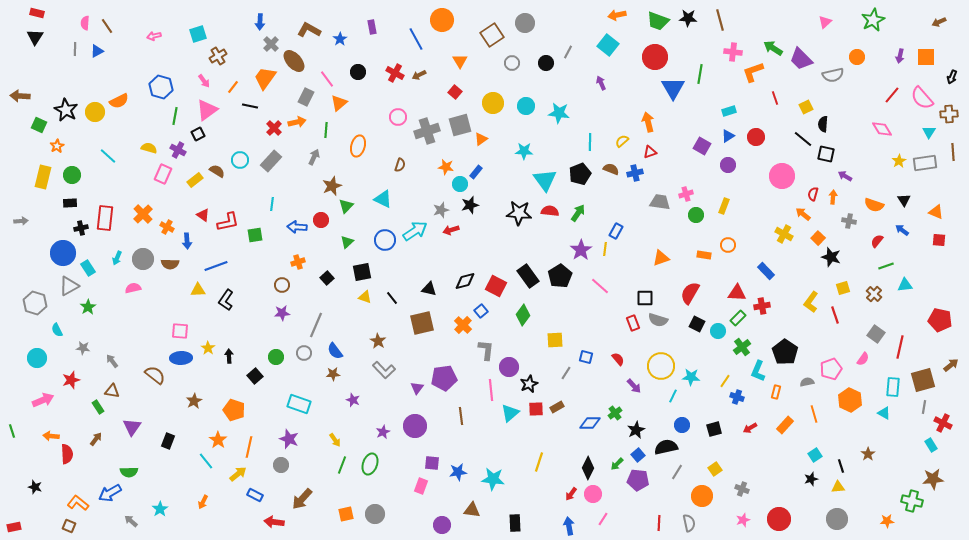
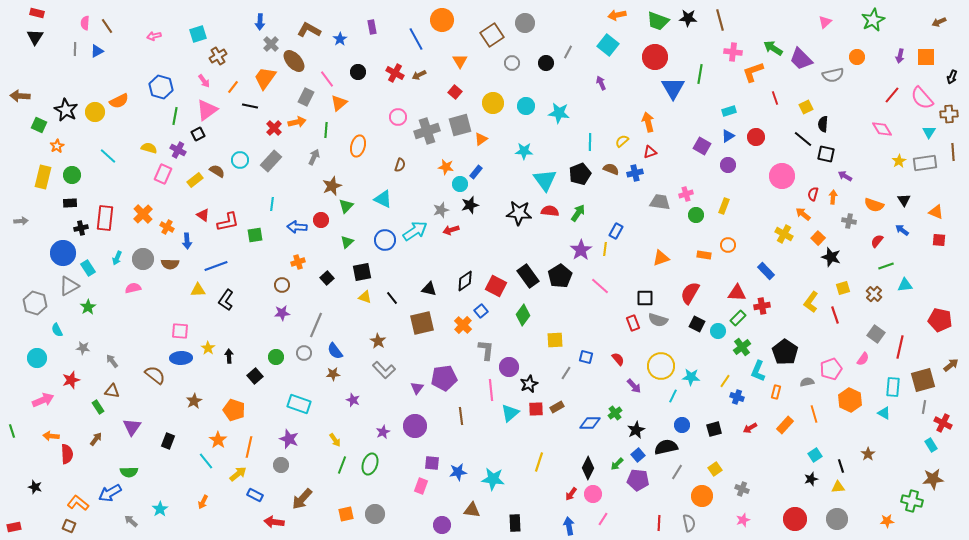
black diamond at (465, 281): rotated 20 degrees counterclockwise
red circle at (779, 519): moved 16 px right
